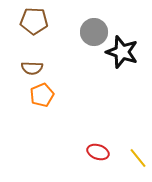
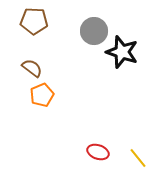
gray circle: moved 1 px up
brown semicircle: rotated 145 degrees counterclockwise
